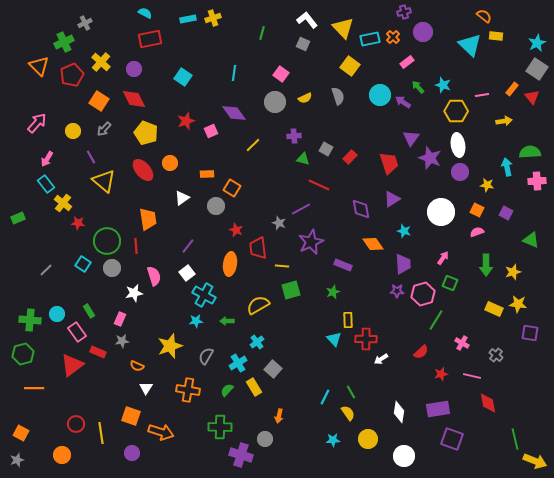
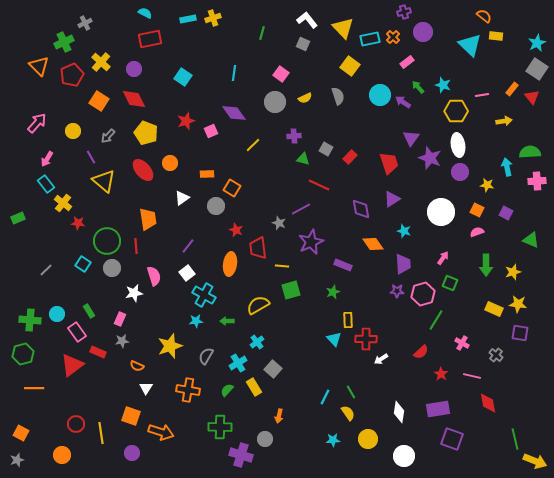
gray arrow at (104, 129): moved 4 px right, 7 px down
purple square at (530, 333): moved 10 px left
red star at (441, 374): rotated 24 degrees counterclockwise
